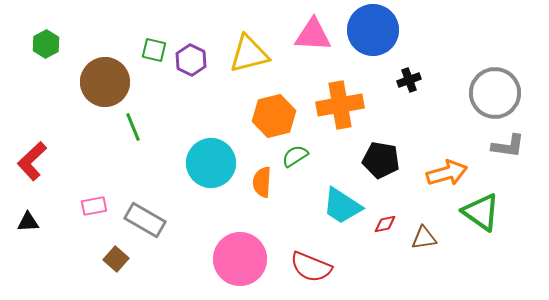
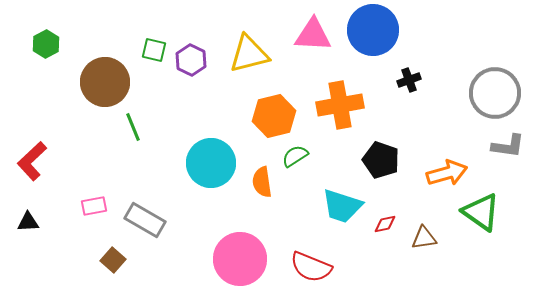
black pentagon: rotated 9 degrees clockwise
orange semicircle: rotated 12 degrees counterclockwise
cyan trapezoid: rotated 15 degrees counterclockwise
brown square: moved 3 px left, 1 px down
